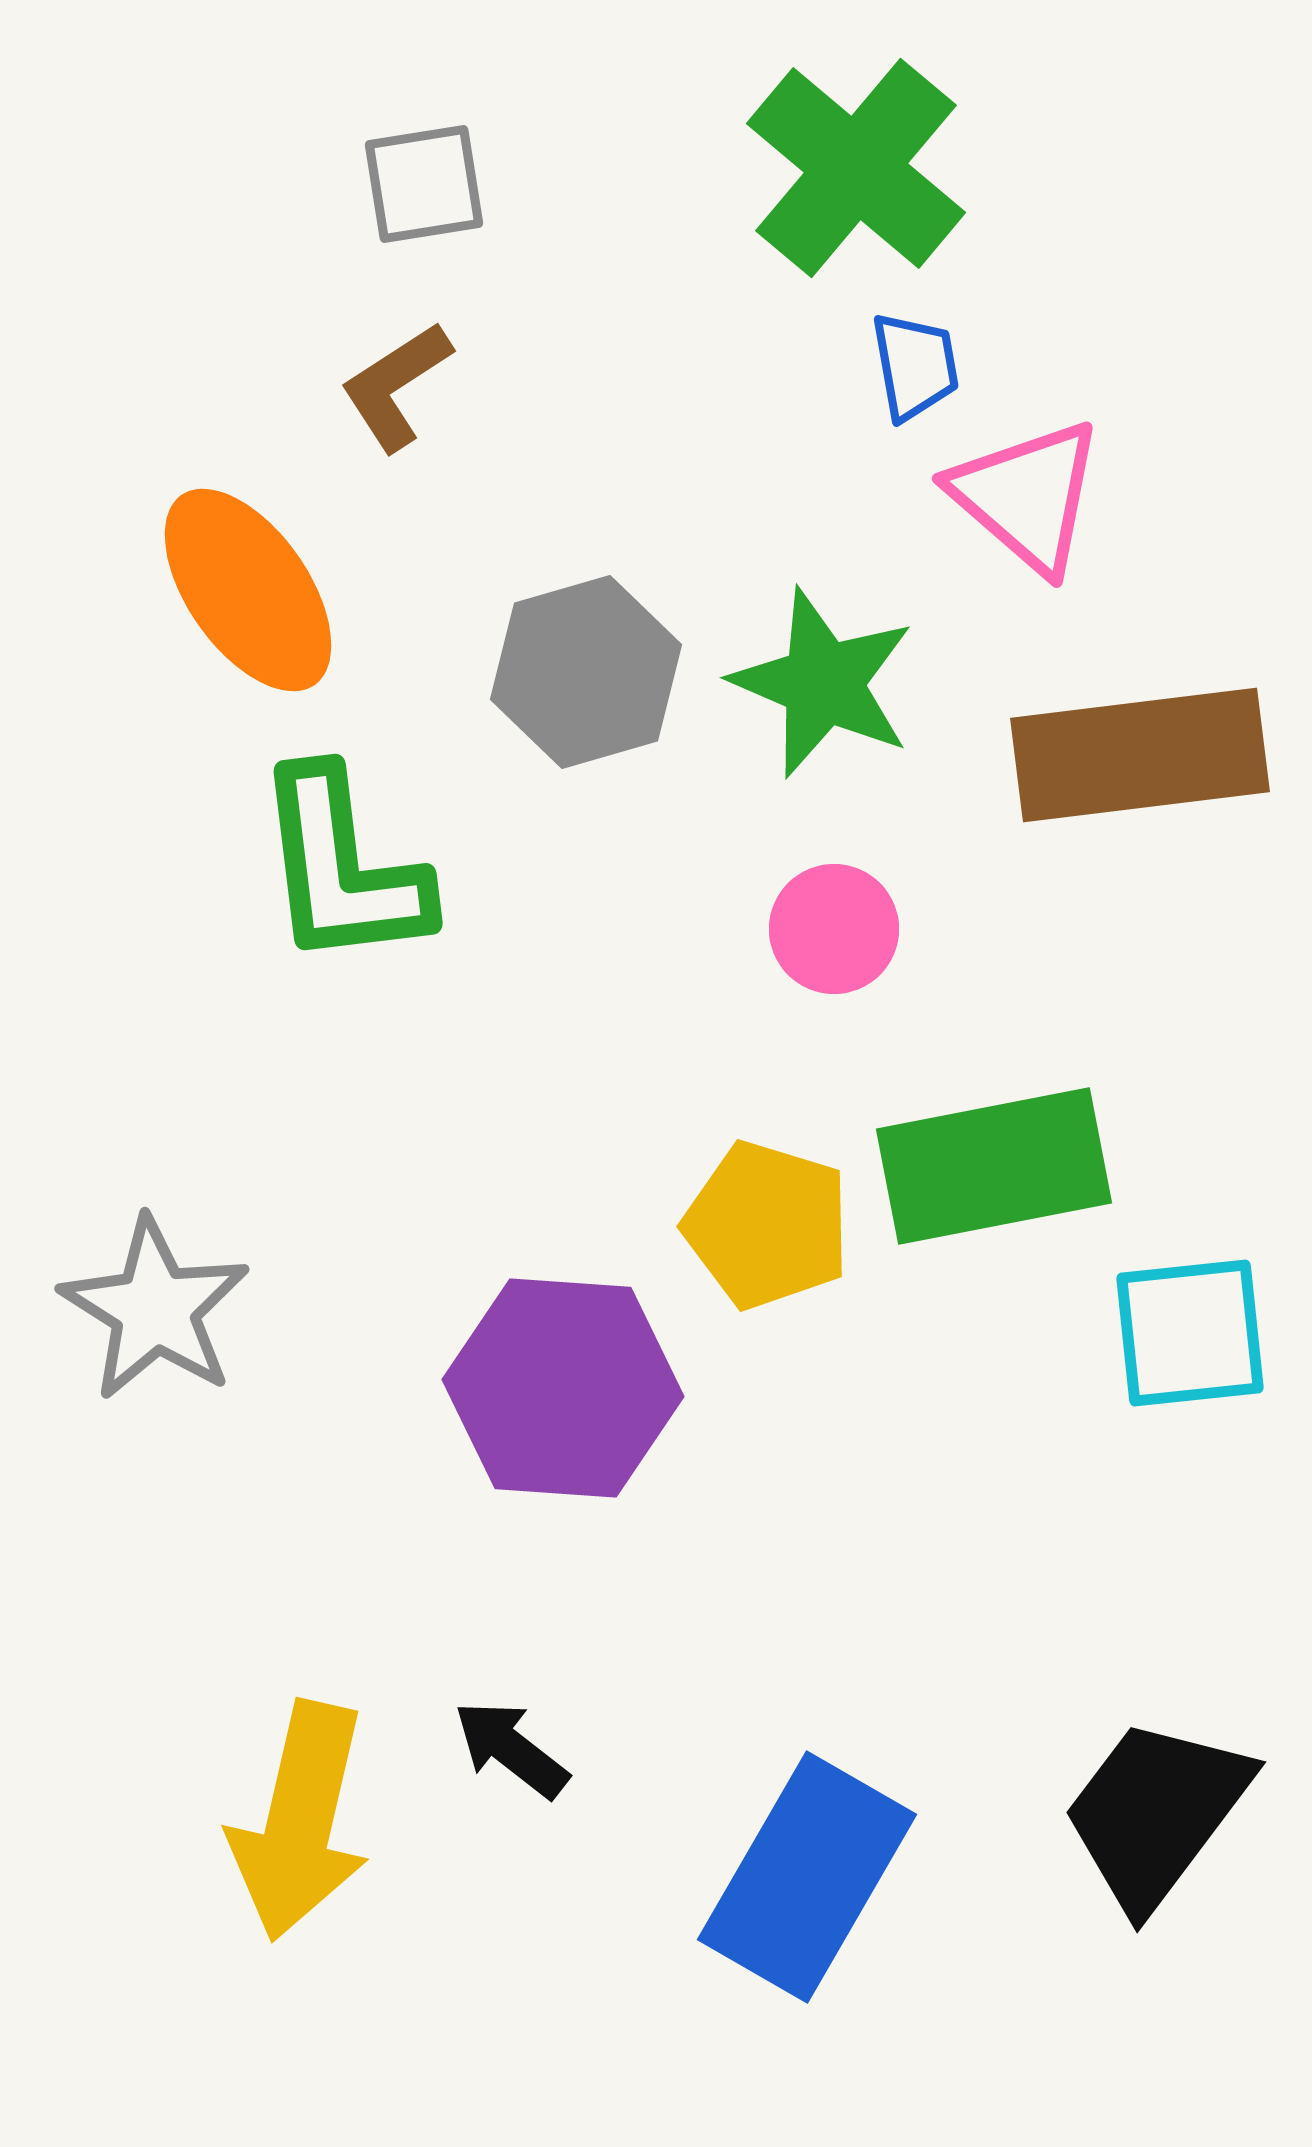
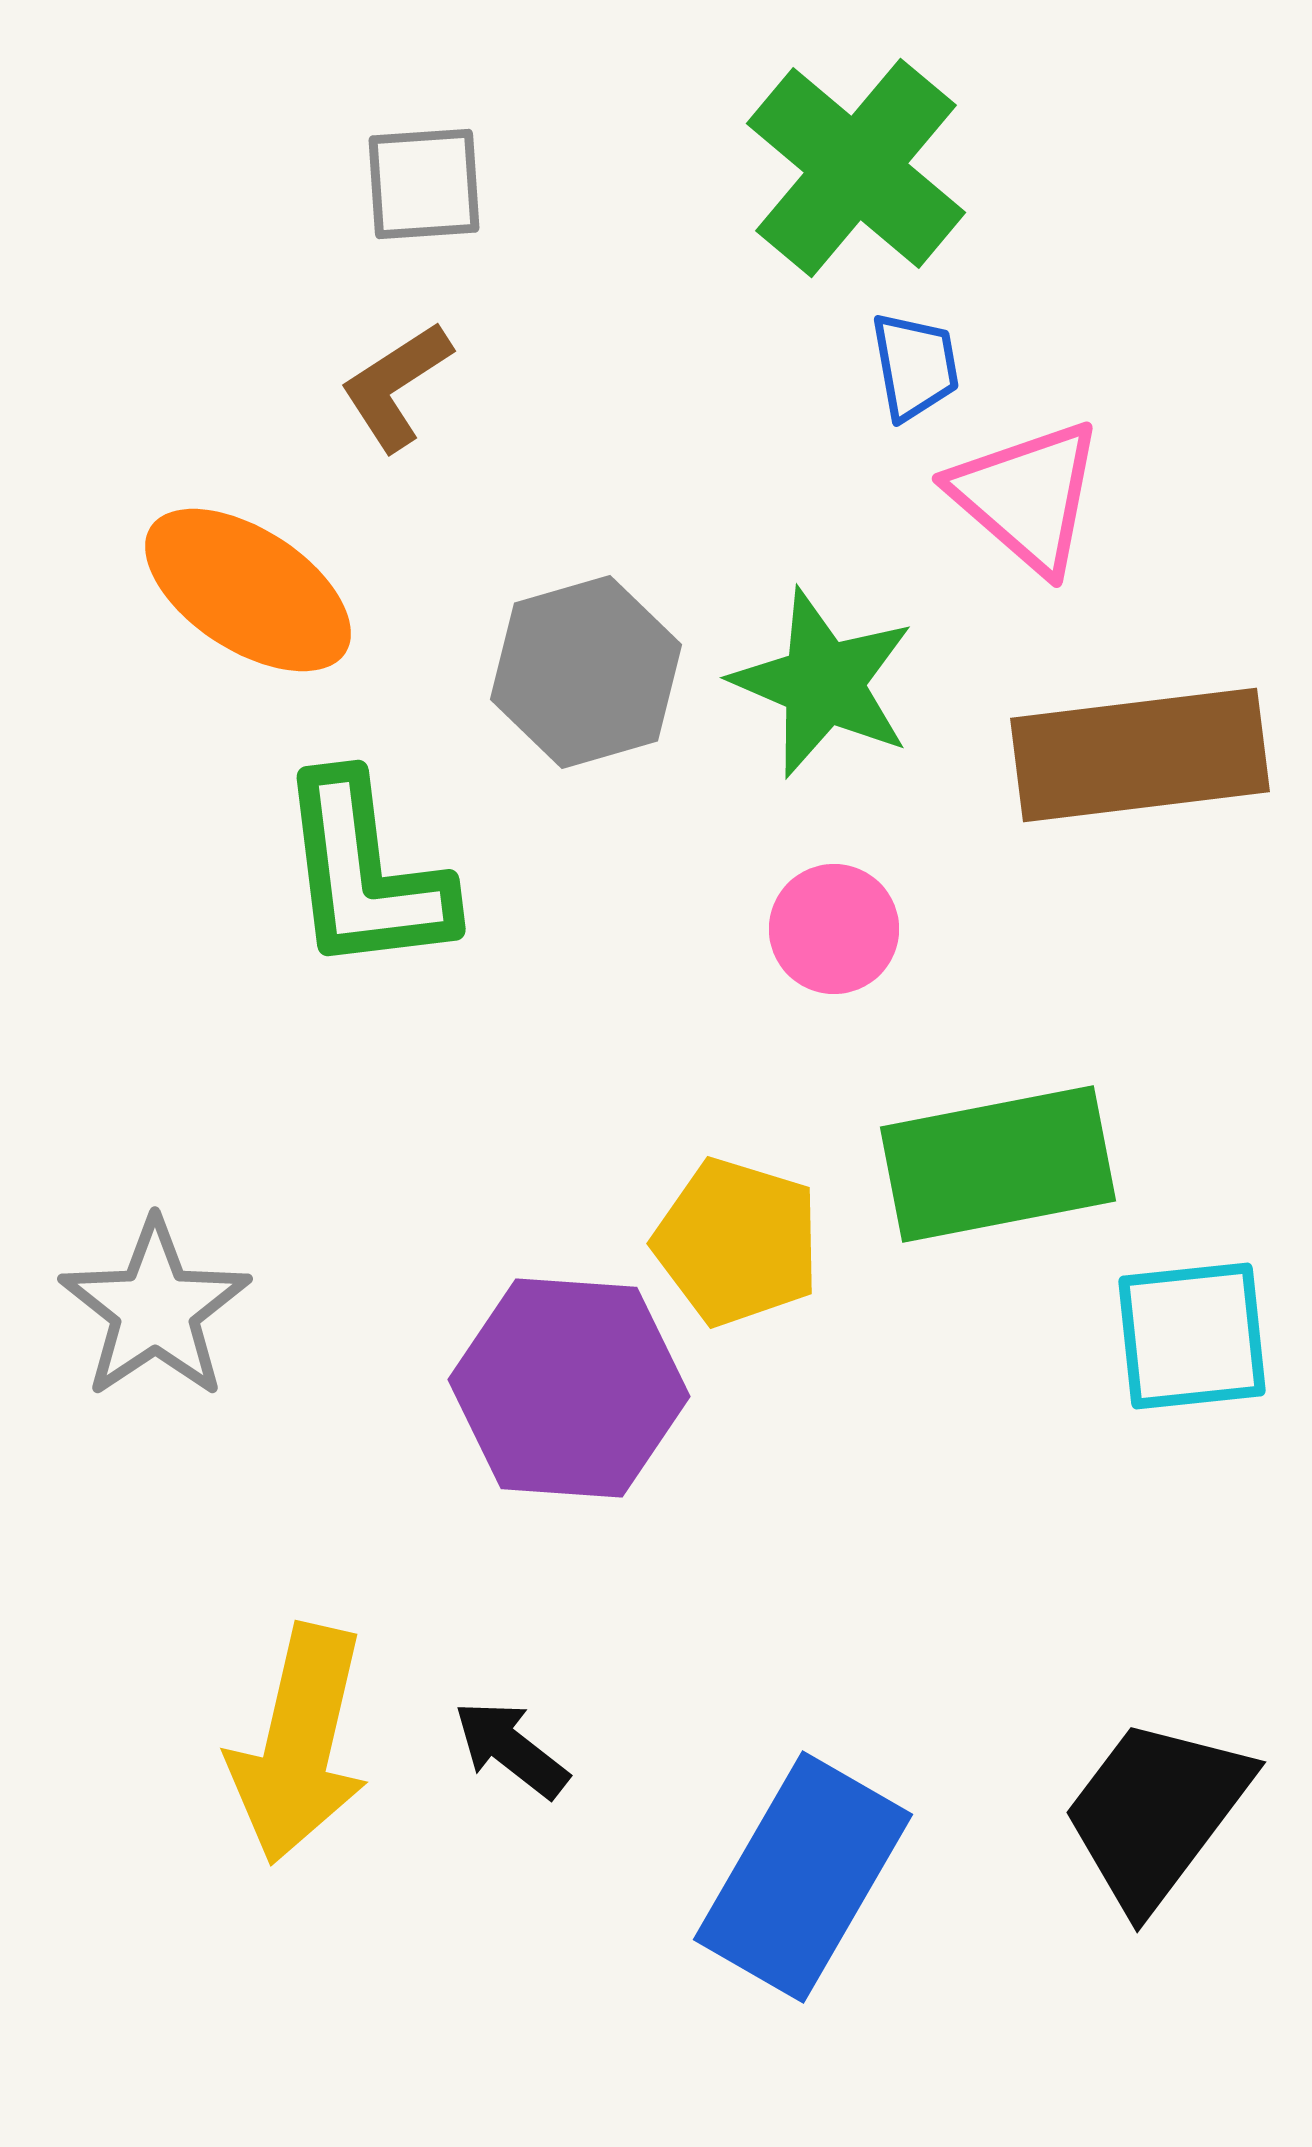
gray square: rotated 5 degrees clockwise
orange ellipse: rotated 22 degrees counterclockwise
green L-shape: moved 23 px right, 6 px down
green rectangle: moved 4 px right, 2 px up
yellow pentagon: moved 30 px left, 17 px down
gray star: rotated 6 degrees clockwise
cyan square: moved 2 px right, 3 px down
purple hexagon: moved 6 px right
yellow arrow: moved 1 px left, 77 px up
blue rectangle: moved 4 px left
